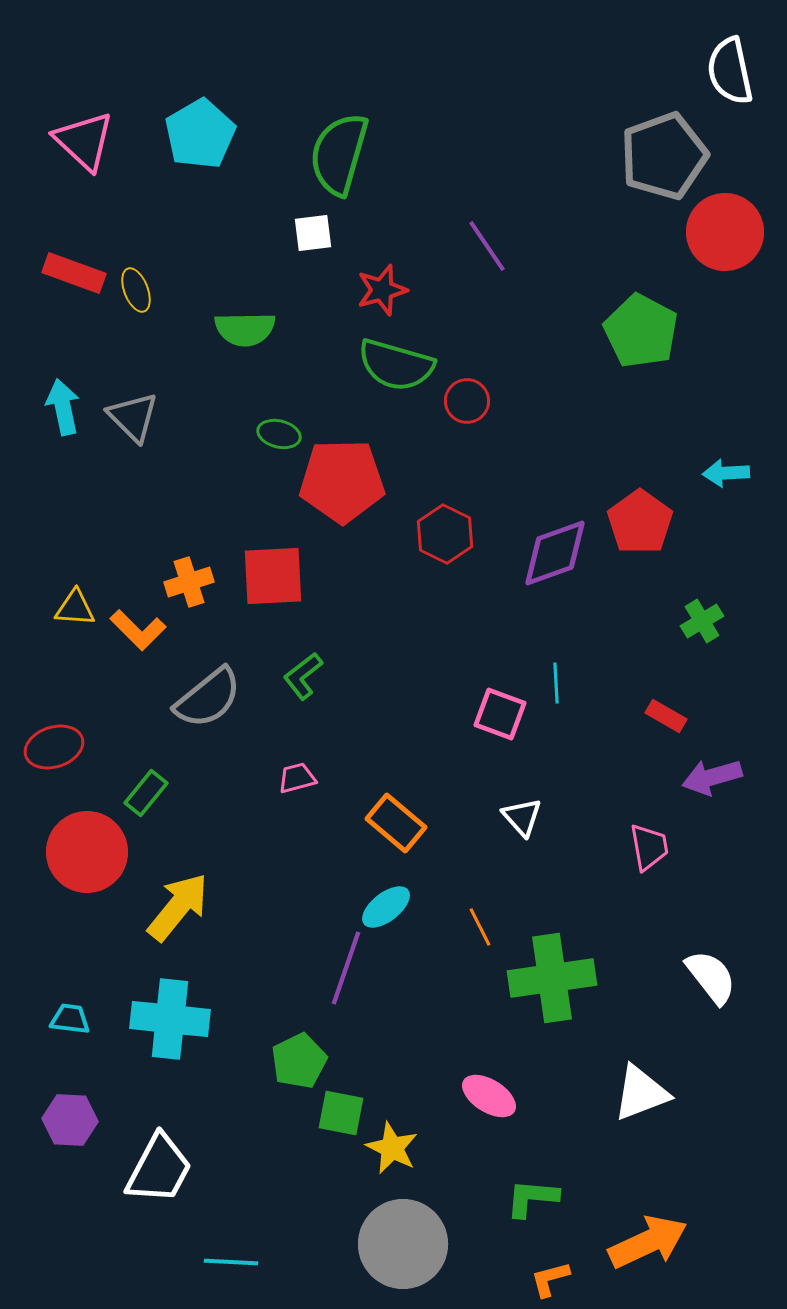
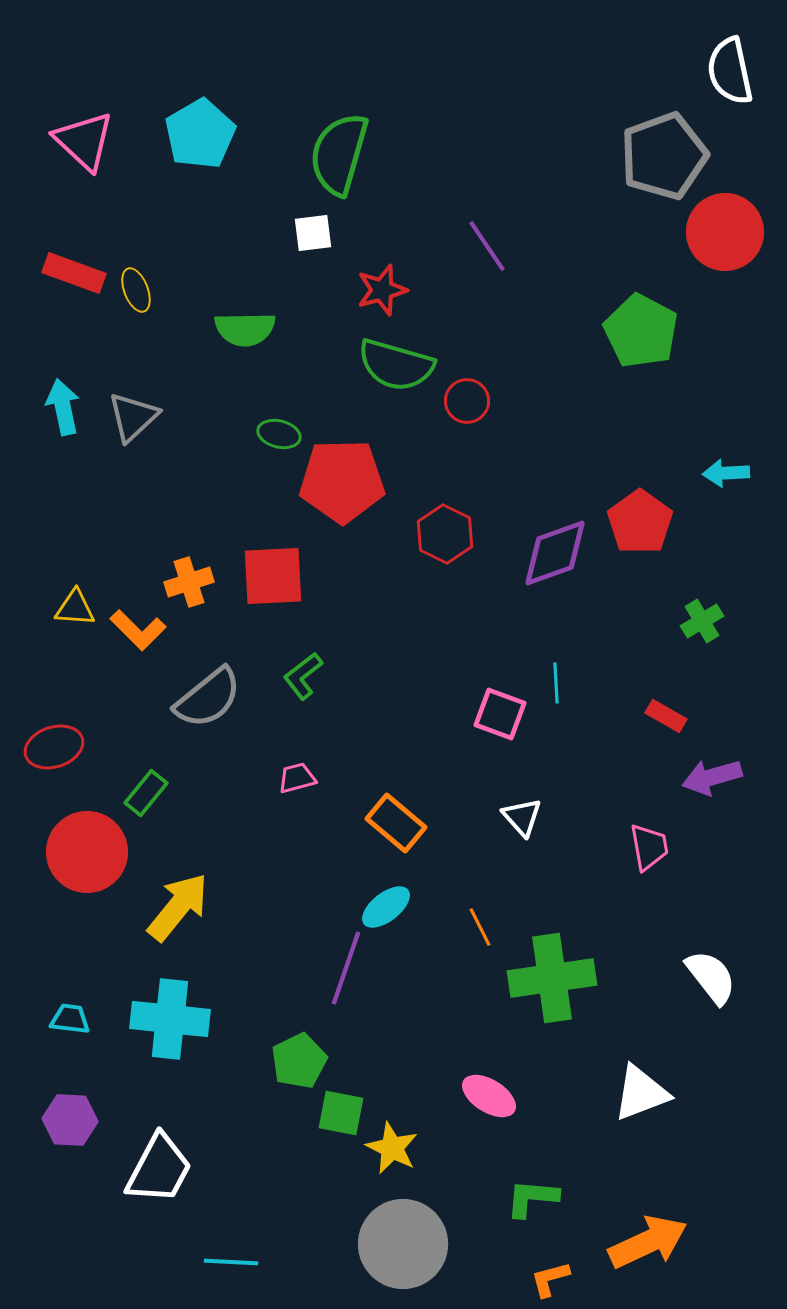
gray triangle at (133, 417): rotated 32 degrees clockwise
